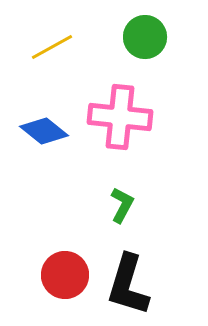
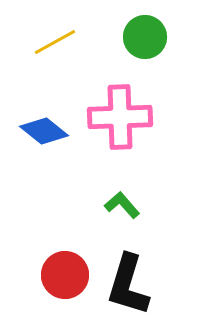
yellow line: moved 3 px right, 5 px up
pink cross: rotated 8 degrees counterclockwise
green L-shape: rotated 69 degrees counterclockwise
